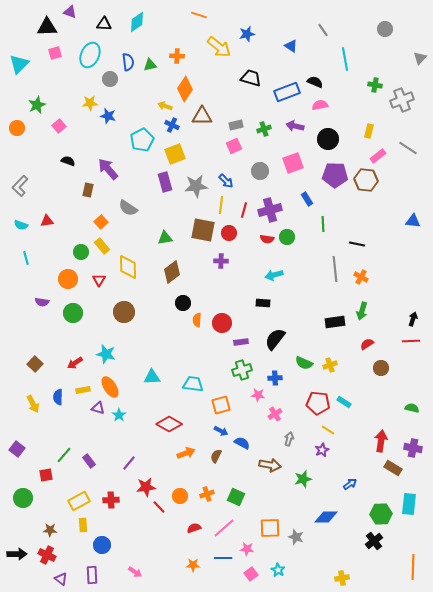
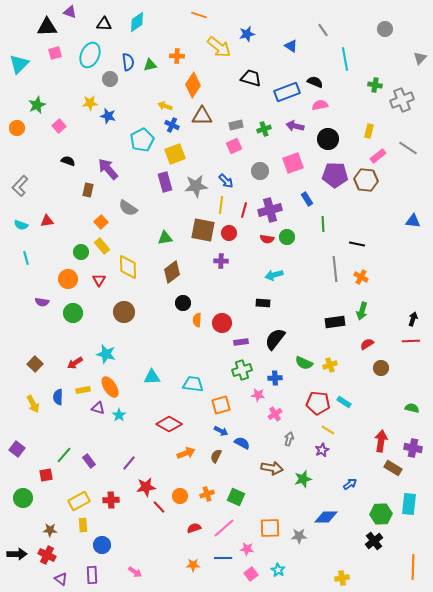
orange diamond at (185, 89): moved 8 px right, 4 px up
brown arrow at (270, 465): moved 2 px right, 3 px down
gray star at (296, 537): moved 3 px right, 1 px up; rotated 21 degrees counterclockwise
